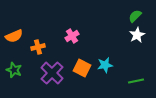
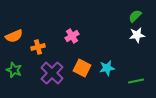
white star: rotated 21 degrees clockwise
cyan star: moved 2 px right, 3 px down
